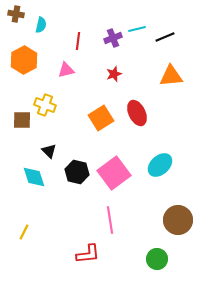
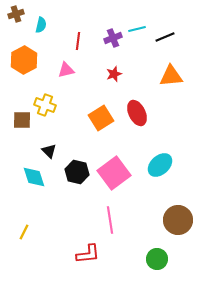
brown cross: rotated 28 degrees counterclockwise
